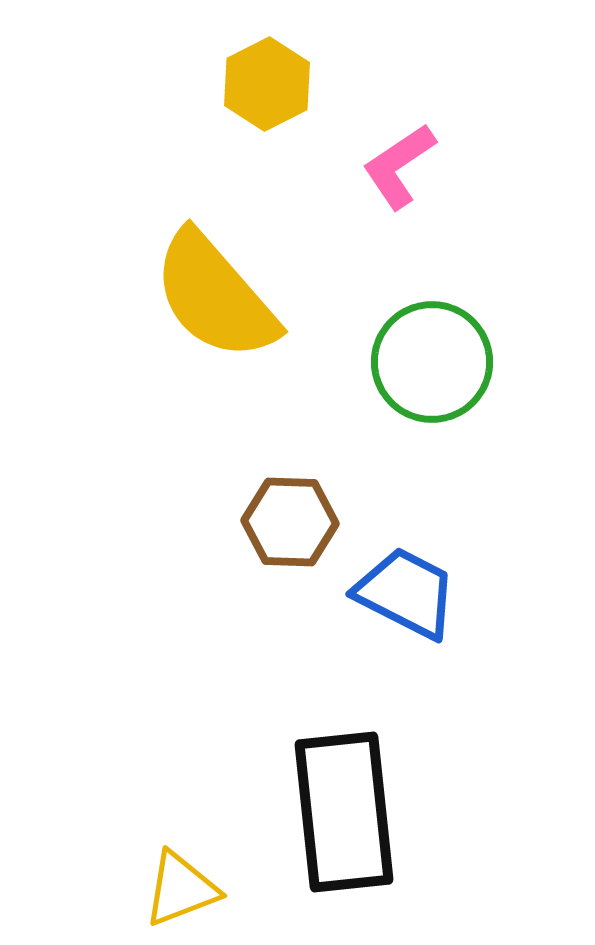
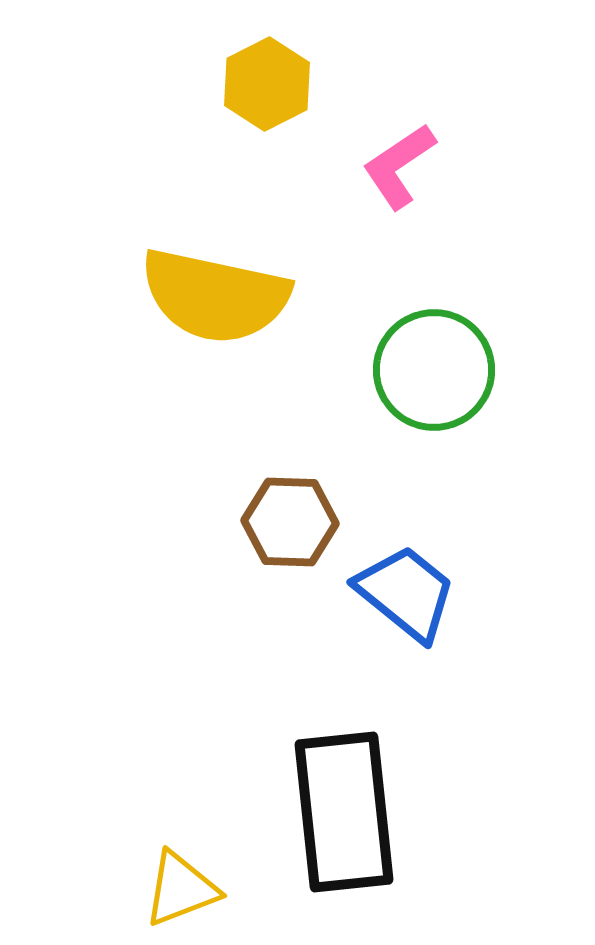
yellow semicircle: rotated 37 degrees counterclockwise
green circle: moved 2 px right, 8 px down
blue trapezoid: rotated 12 degrees clockwise
